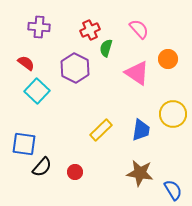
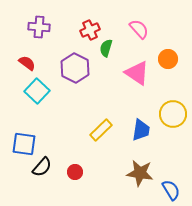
red semicircle: moved 1 px right
blue semicircle: moved 2 px left
